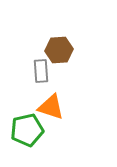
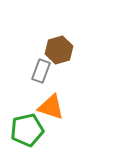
brown hexagon: rotated 12 degrees counterclockwise
gray rectangle: rotated 25 degrees clockwise
